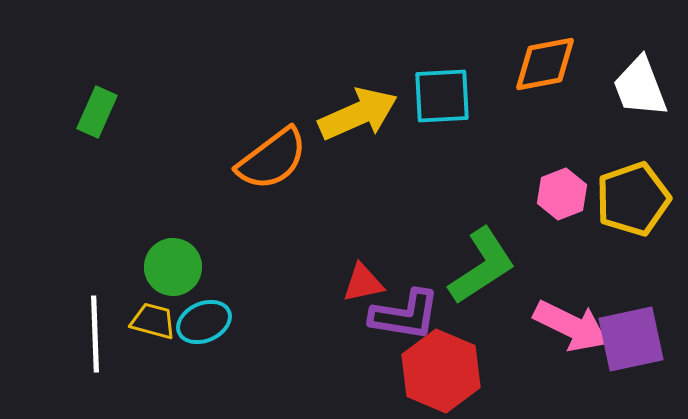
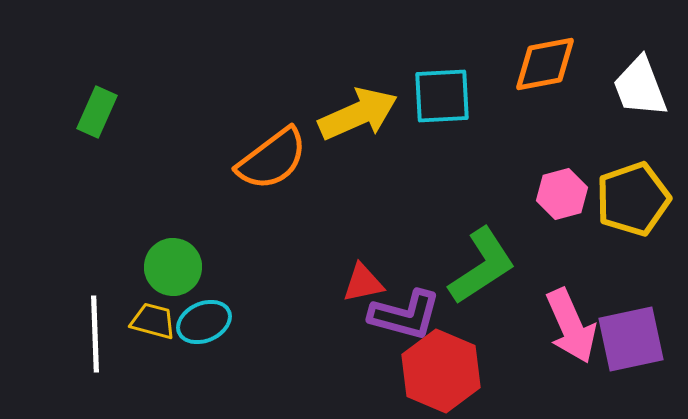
pink hexagon: rotated 6 degrees clockwise
purple L-shape: rotated 6 degrees clockwise
pink arrow: rotated 40 degrees clockwise
